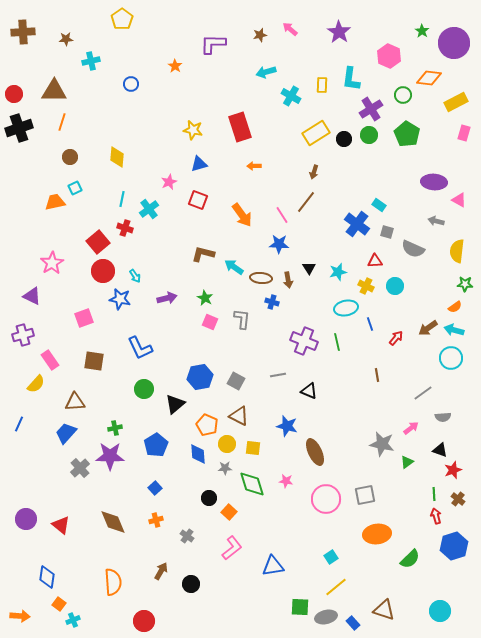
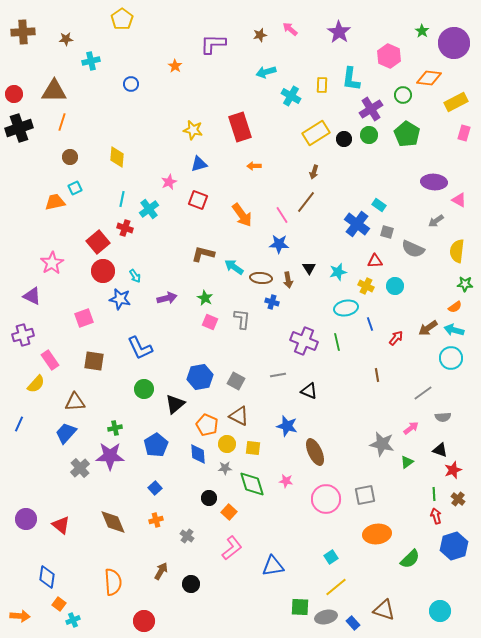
gray arrow at (436, 221): rotated 49 degrees counterclockwise
